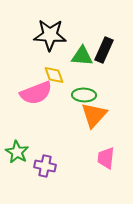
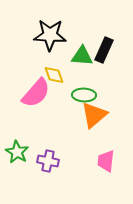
pink semicircle: rotated 28 degrees counterclockwise
orange triangle: rotated 8 degrees clockwise
pink trapezoid: moved 3 px down
purple cross: moved 3 px right, 5 px up
